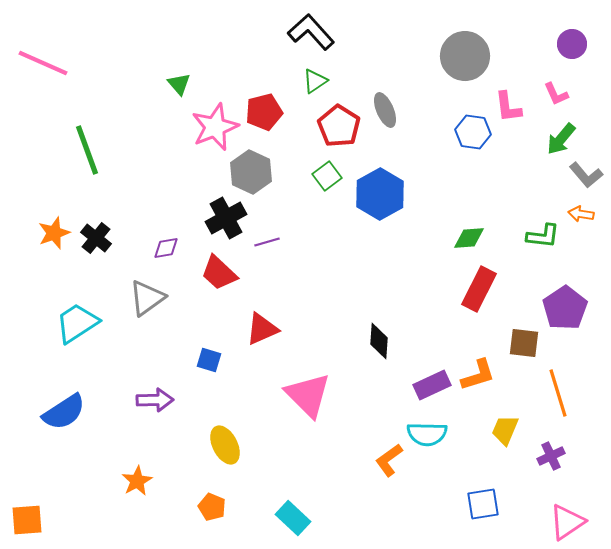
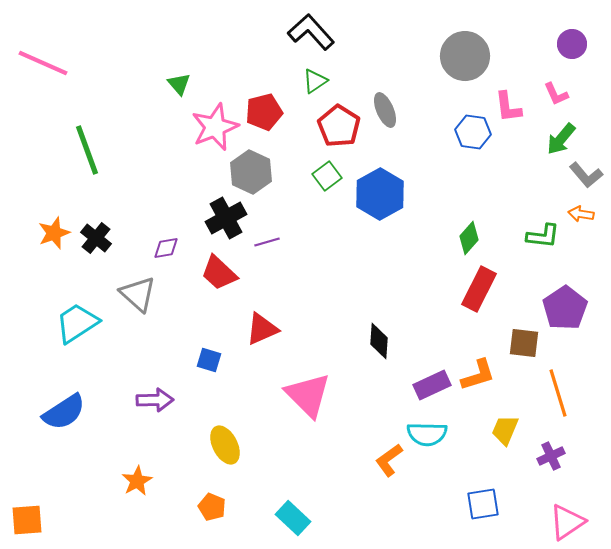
green diamond at (469, 238): rotated 44 degrees counterclockwise
gray triangle at (147, 298): moved 9 px left, 4 px up; rotated 42 degrees counterclockwise
